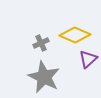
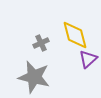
yellow diamond: rotated 52 degrees clockwise
gray star: moved 10 px left; rotated 12 degrees counterclockwise
